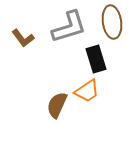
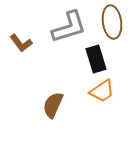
brown L-shape: moved 2 px left, 5 px down
orange trapezoid: moved 15 px right
brown semicircle: moved 4 px left
